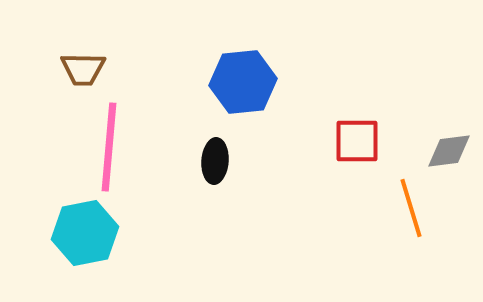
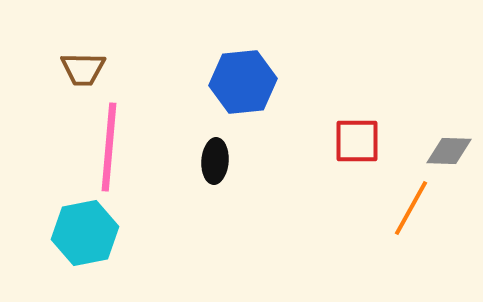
gray diamond: rotated 9 degrees clockwise
orange line: rotated 46 degrees clockwise
